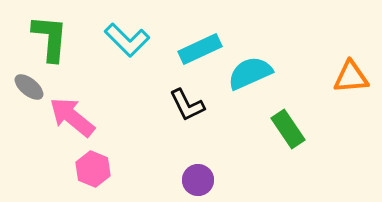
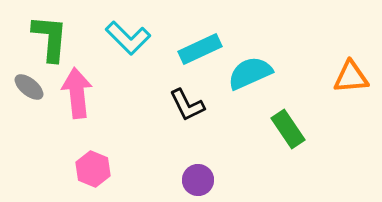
cyan L-shape: moved 1 px right, 2 px up
pink arrow: moved 5 px right, 24 px up; rotated 45 degrees clockwise
